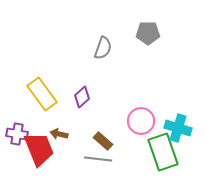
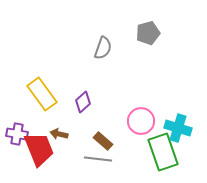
gray pentagon: rotated 15 degrees counterclockwise
purple diamond: moved 1 px right, 5 px down
